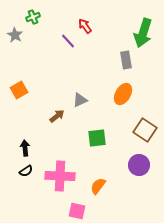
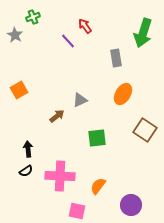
gray rectangle: moved 10 px left, 2 px up
black arrow: moved 3 px right, 1 px down
purple circle: moved 8 px left, 40 px down
